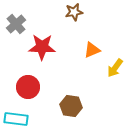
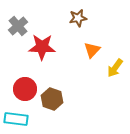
brown star: moved 4 px right, 6 px down
gray cross: moved 2 px right, 2 px down
orange triangle: rotated 24 degrees counterclockwise
red circle: moved 3 px left, 2 px down
brown hexagon: moved 19 px left, 7 px up; rotated 10 degrees clockwise
